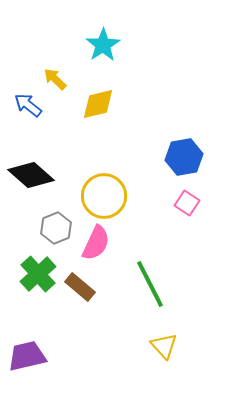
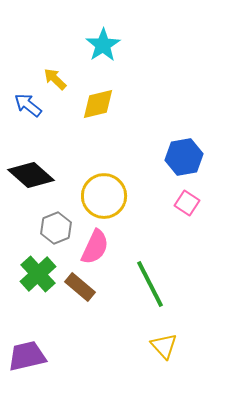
pink semicircle: moved 1 px left, 4 px down
